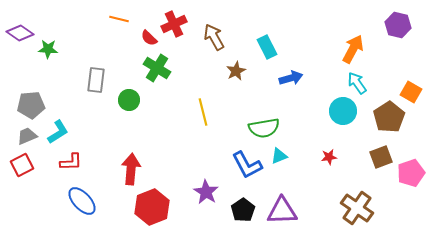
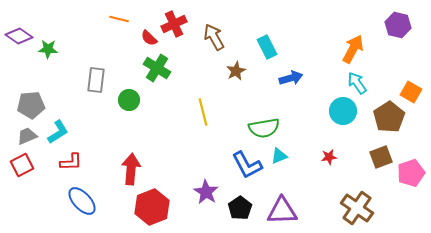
purple diamond: moved 1 px left, 3 px down
black pentagon: moved 3 px left, 2 px up
